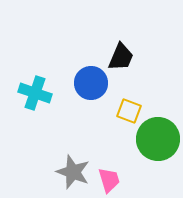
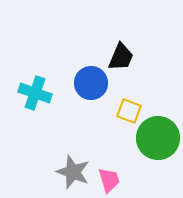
green circle: moved 1 px up
